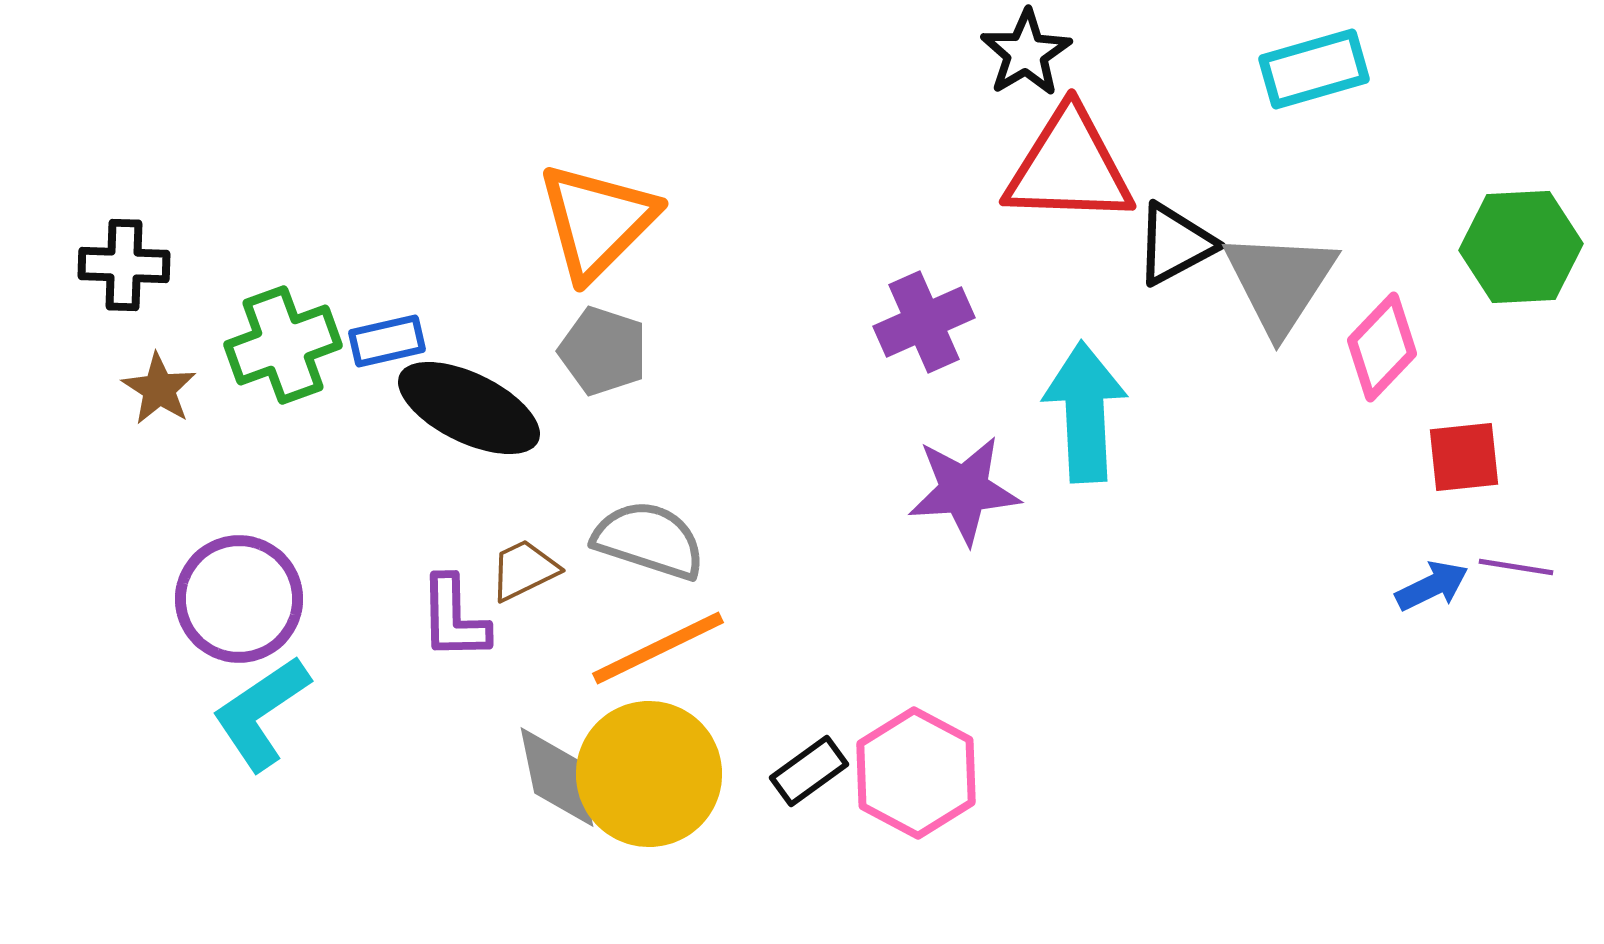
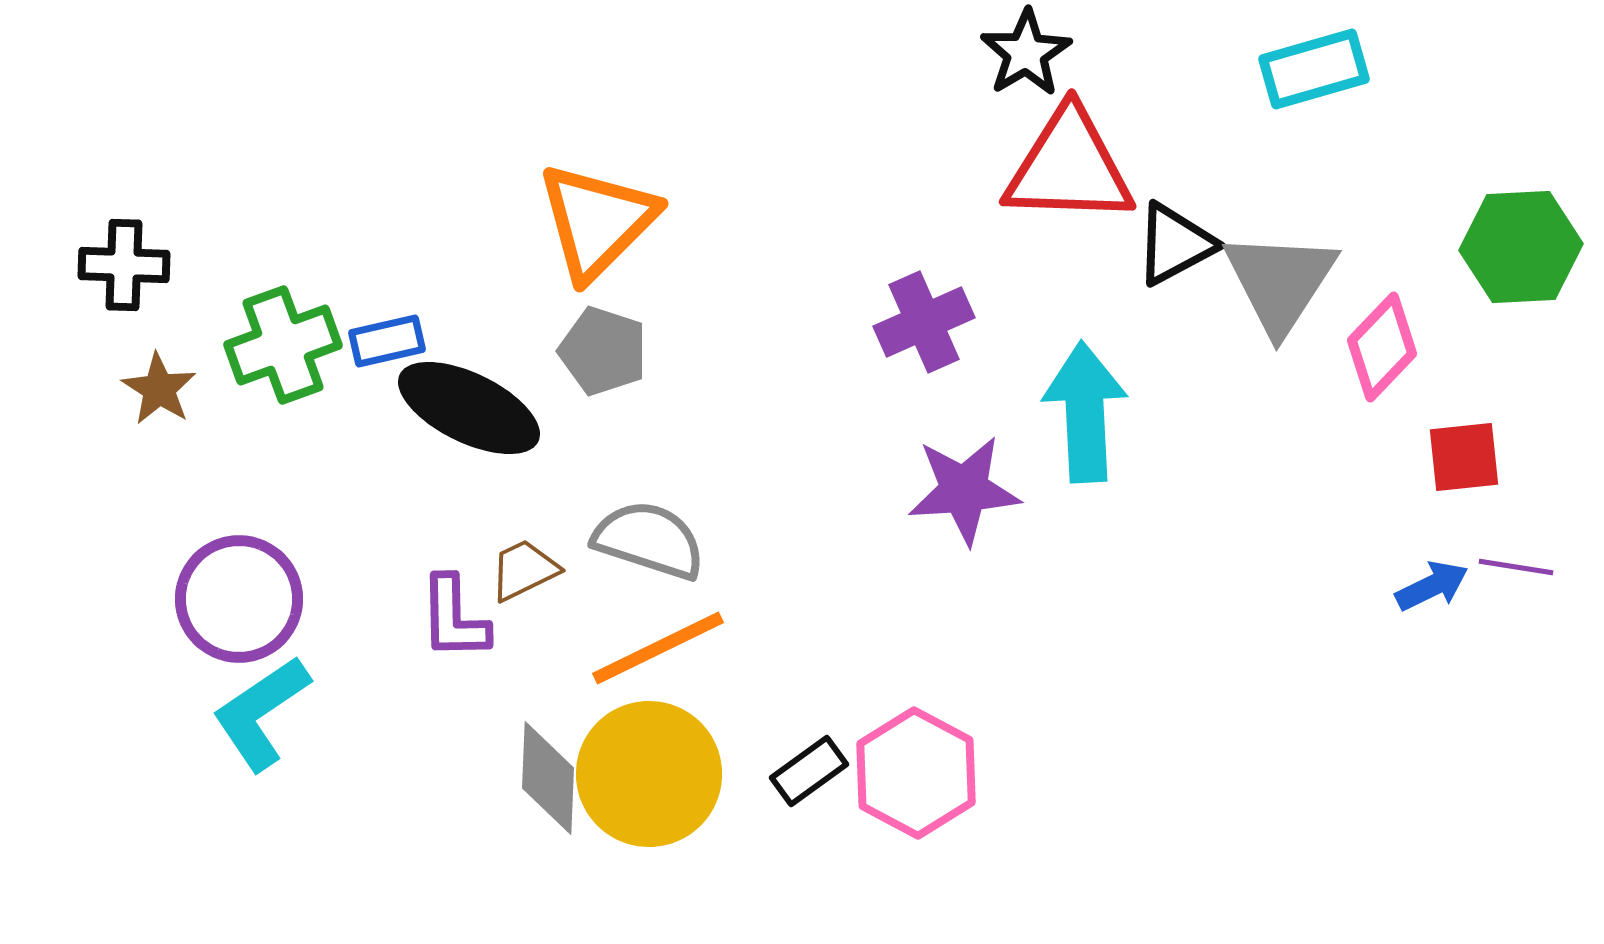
gray diamond: moved 9 px left, 1 px down; rotated 14 degrees clockwise
